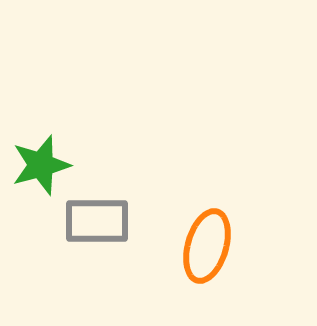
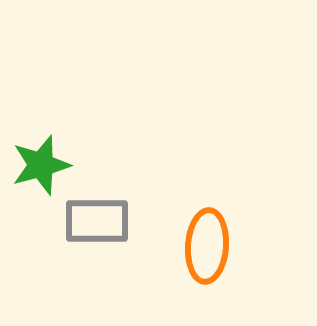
orange ellipse: rotated 12 degrees counterclockwise
